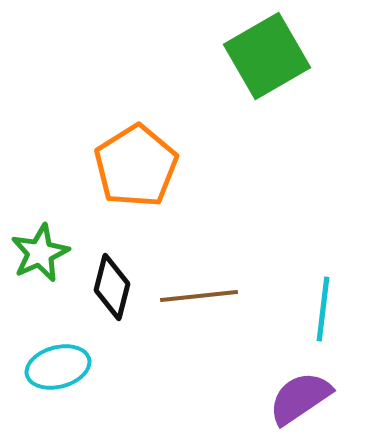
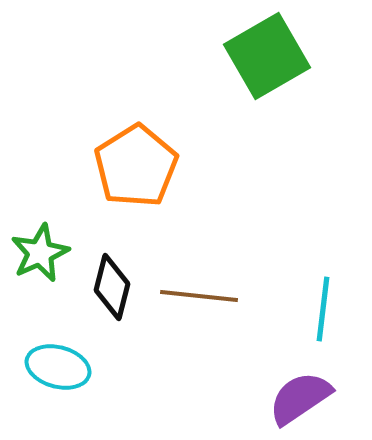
brown line: rotated 12 degrees clockwise
cyan ellipse: rotated 30 degrees clockwise
